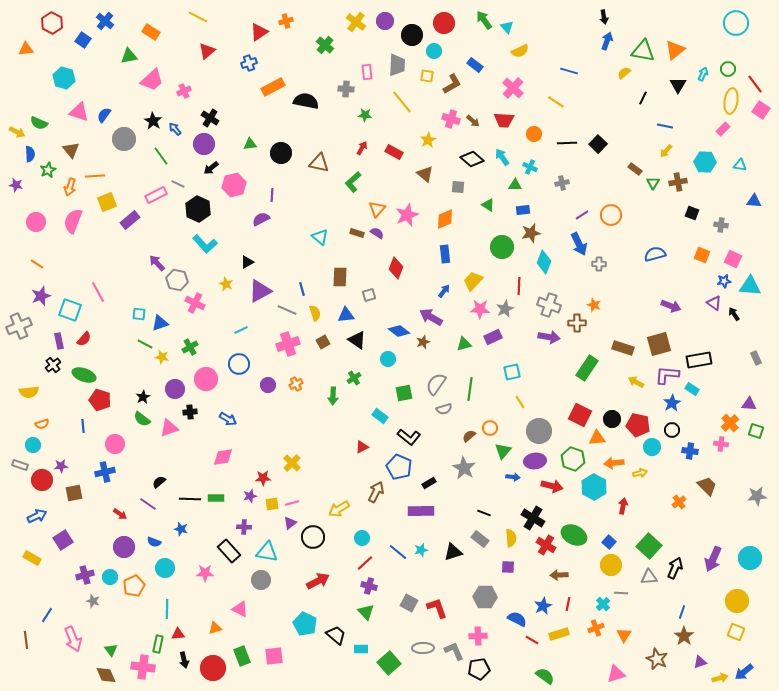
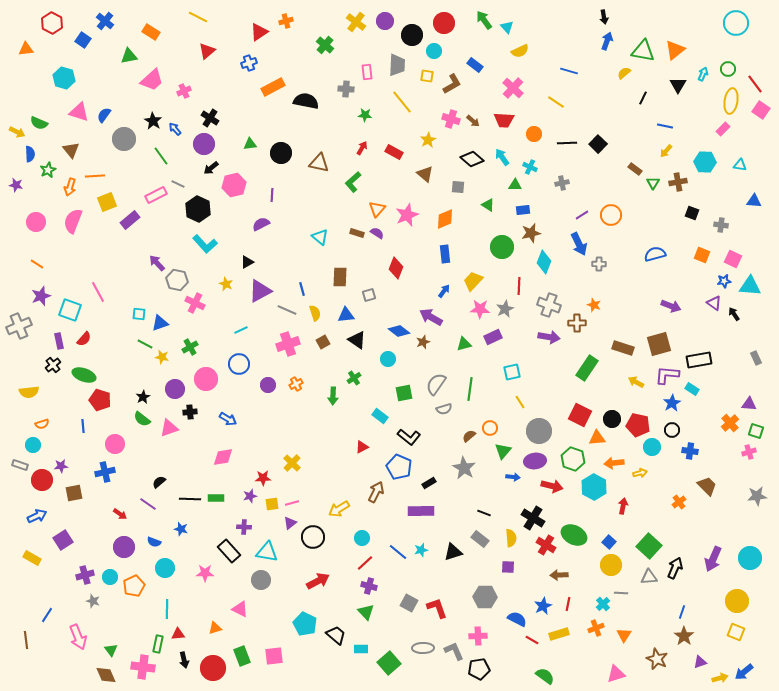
purple semicircle at (261, 219): moved 5 px down
pink cross at (721, 444): moved 28 px right, 8 px down; rotated 24 degrees counterclockwise
pink arrow at (73, 639): moved 5 px right, 2 px up
